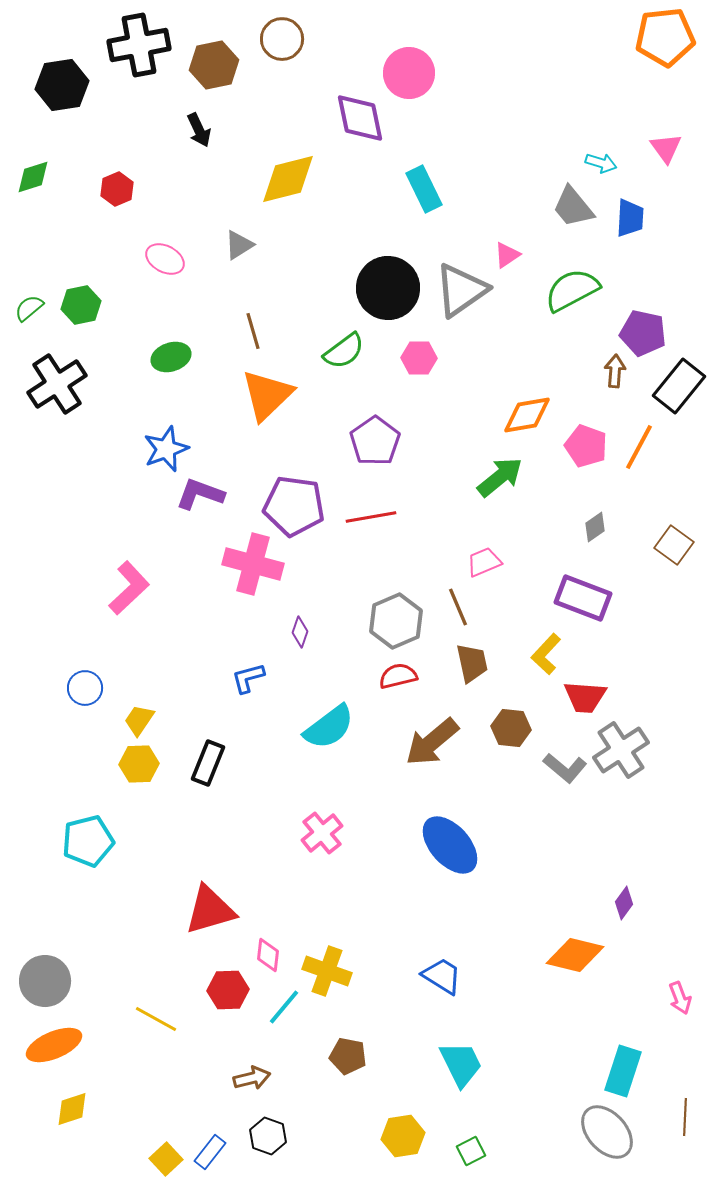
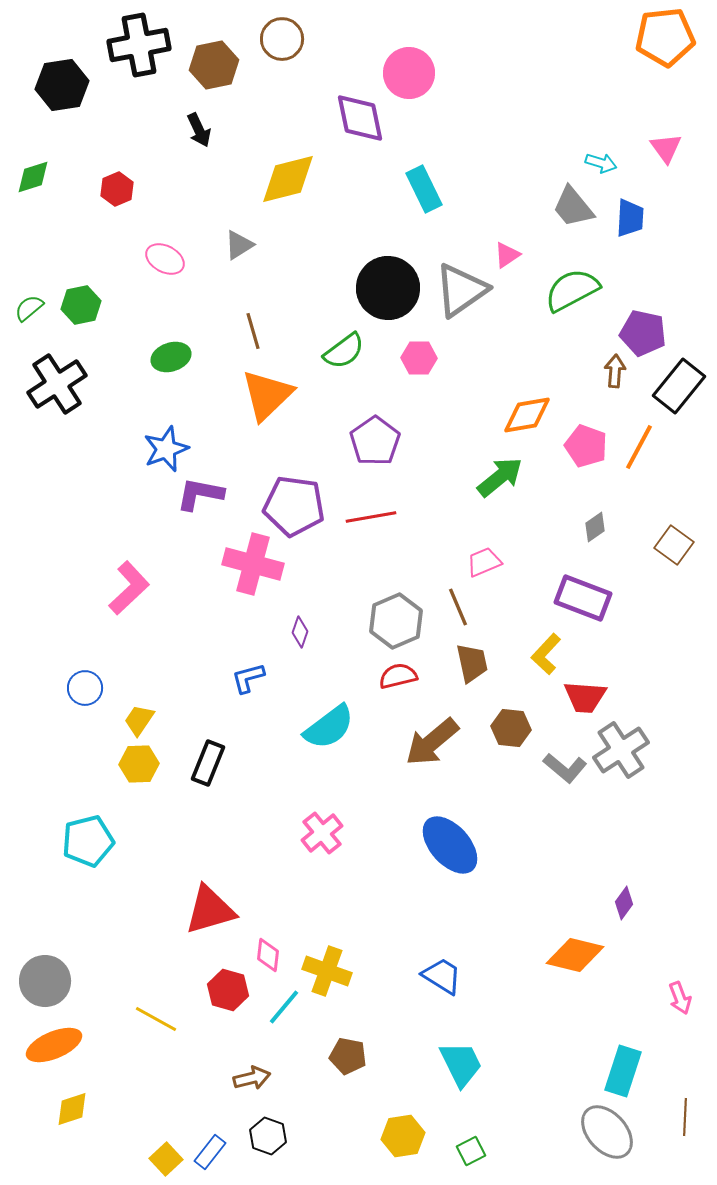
purple L-shape at (200, 494): rotated 9 degrees counterclockwise
red hexagon at (228, 990): rotated 18 degrees clockwise
